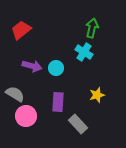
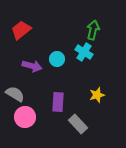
green arrow: moved 1 px right, 2 px down
cyan circle: moved 1 px right, 9 px up
pink circle: moved 1 px left, 1 px down
